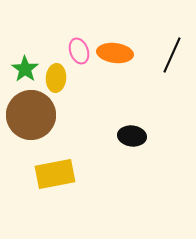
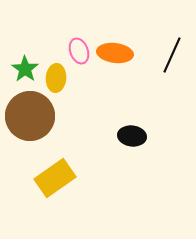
brown circle: moved 1 px left, 1 px down
yellow rectangle: moved 4 px down; rotated 24 degrees counterclockwise
